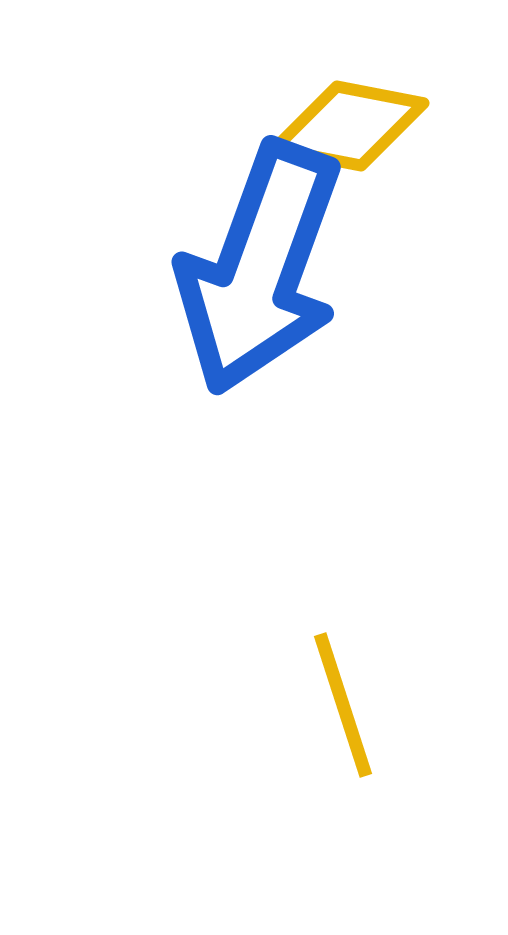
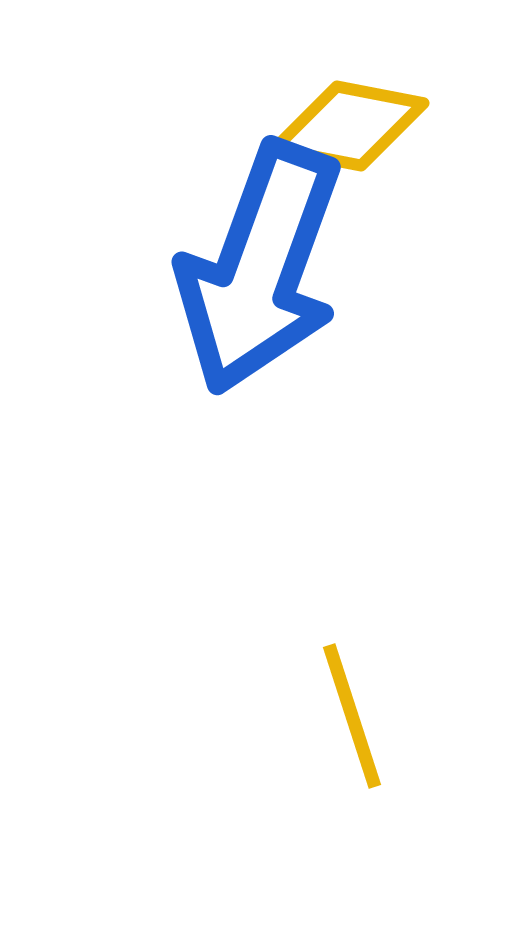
yellow line: moved 9 px right, 11 px down
